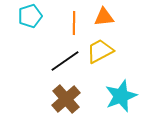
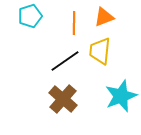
orange triangle: rotated 15 degrees counterclockwise
yellow trapezoid: rotated 56 degrees counterclockwise
brown cross: moved 3 px left; rotated 8 degrees counterclockwise
